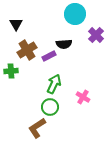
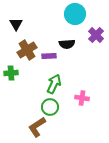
black semicircle: moved 3 px right
purple rectangle: rotated 24 degrees clockwise
green cross: moved 2 px down
pink cross: moved 1 px left, 1 px down; rotated 24 degrees counterclockwise
brown L-shape: moved 1 px up
